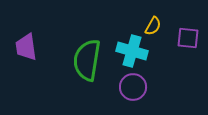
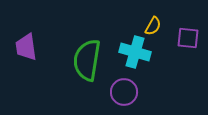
cyan cross: moved 3 px right, 1 px down
purple circle: moved 9 px left, 5 px down
